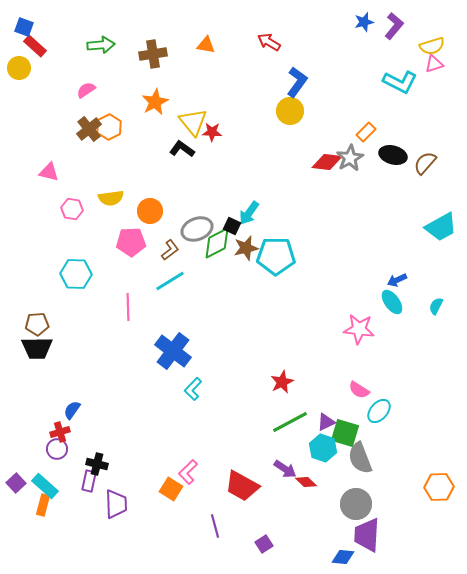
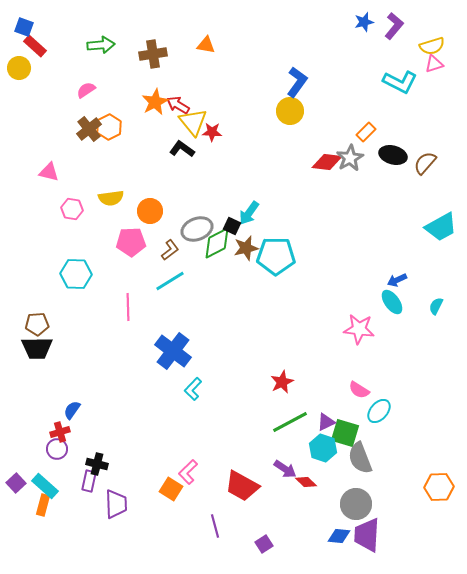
red arrow at (269, 42): moved 91 px left, 63 px down
blue diamond at (343, 557): moved 4 px left, 21 px up
